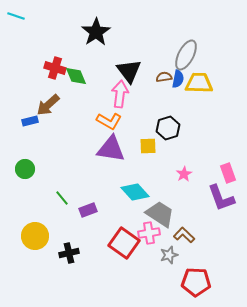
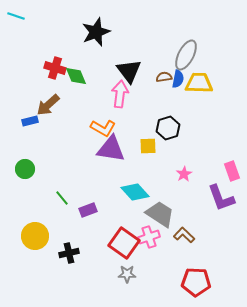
black star: rotated 12 degrees clockwise
orange L-shape: moved 6 px left, 7 px down
pink rectangle: moved 4 px right, 2 px up
pink cross: moved 4 px down; rotated 10 degrees counterclockwise
gray star: moved 42 px left, 19 px down; rotated 18 degrees clockwise
